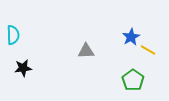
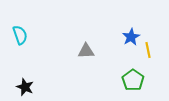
cyan semicircle: moved 7 px right; rotated 18 degrees counterclockwise
yellow line: rotated 49 degrees clockwise
black star: moved 2 px right, 19 px down; rotated 30 degrees clockwise
